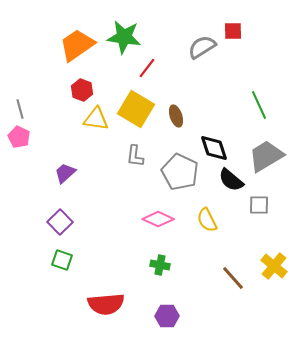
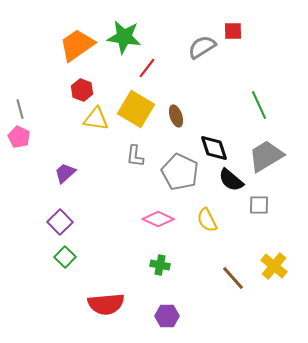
green square: moved 3 px right, 3 px up; rotated 25 degrees clockwise
